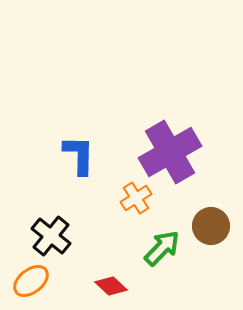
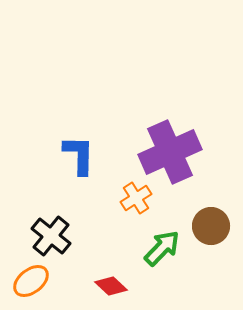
purple cross: rotated 6 degrees clockwise
